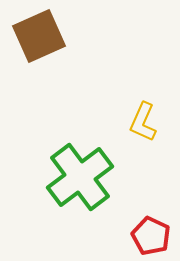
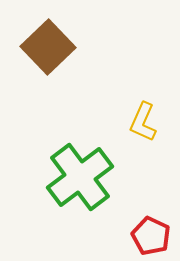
brown square: moved 9 px right, 11 px down; rotated 20 degrees counterclockwise
